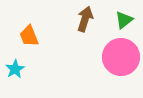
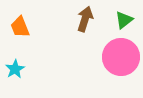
orange trapezoid: moved 9 px left, 9 px up
